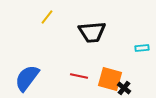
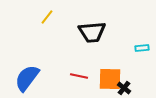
orange square: rotated 15 degrees counterclockwise
